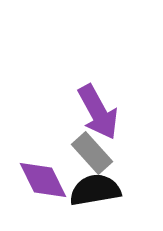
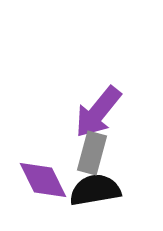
purple arrow: rotated 68 degrees clockwise
gray rectangle: rotated 57 degrees clockwise
